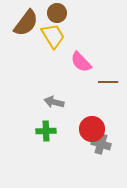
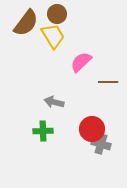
brown circle: moved 1 px down
pink semicircle: rotated 90 degrees clockwise
green cross: moved 3 px left
